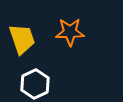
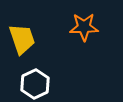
orange star: moved 14 px right, 5 px up
